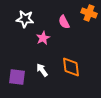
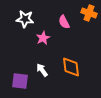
purple square: moved 3 px right, 4 px down
